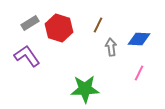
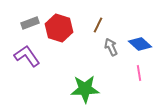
gray rectangle: rotated 12 degrees clockwise
blue diamond: moved 1 px right, 5 px down; rotated 40 degrees clockwise
gray arrow: rotated 18 degrees counterclockwise
pink line: rotated 35 degrees counterclockwise
